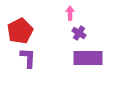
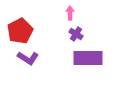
purple cross: moved 3 px left, 1 px down
purple L-shape: rotated 120 degrees clockwise
